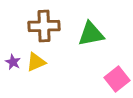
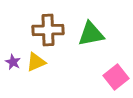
brown cross: moved 4 px right, 4 px down
pink square: moved 1 px left, 2 px up
